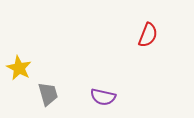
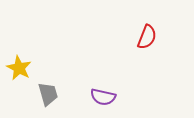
red semicircle: moved 1 px left, 2 px down
